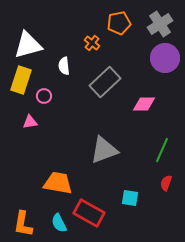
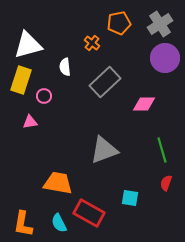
white semicircle: moved 1 px right, 1 px down
green line: rotated 40 degrees counterclockwise
